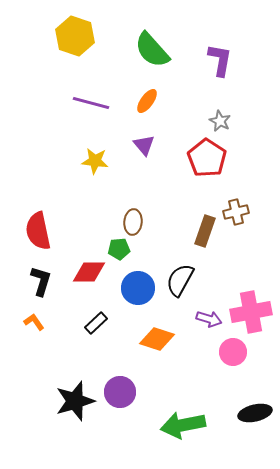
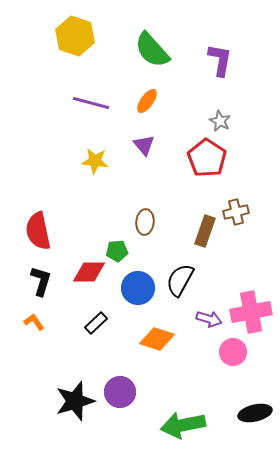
brown ellipse: moved 12 px right
green pentagon: moved 2 px left, 2 px down
